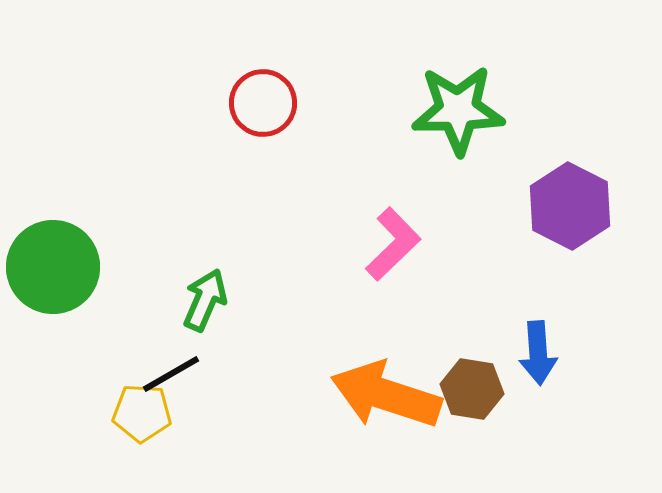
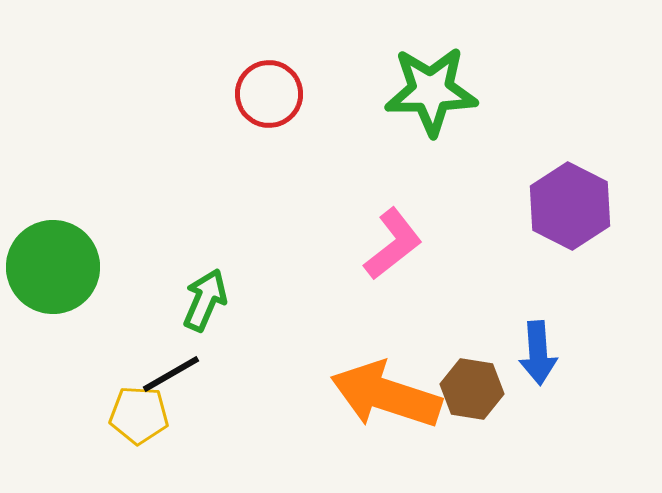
red circle: moved 6 px right, 9 px up
green star: moved 27 px left, 19 px up
pink L-shape: rotated 6 degrees clockwise
yellow pentagon: moved 3 px left, 2 px down
